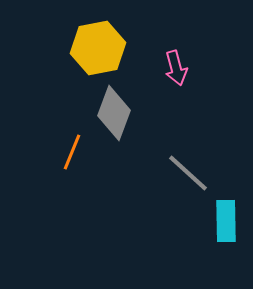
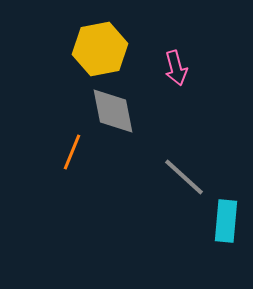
yellow hexagon: moved 2 px right, 1 px down
gray diamond: moved 1 px left, 2 px up; rotated 32 degrees counterclockwise
gray line: moved 4 px left, 4 px down
cyan rectangle: rotated 6 degrees clockwise
